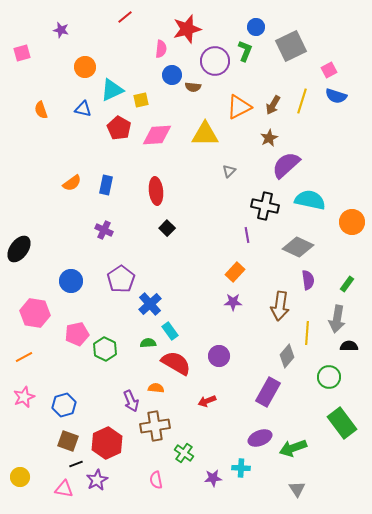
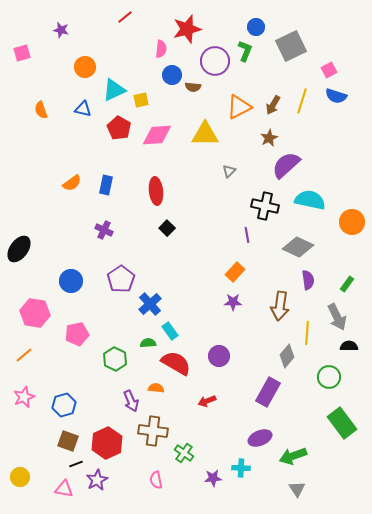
cyan triangle at (112, 90): moved 2 px right
gray arrow at (337, 319): moved 2 px up; rotated 36 degrees counterclockwise
green hexagon at (105, 349): moved 10 px right, 10 px down
orange line at (24, 357): moved 2 px up; rotated 12 degrees counterclockwise
brown cross at (155, 426): moved 2 px left, 5 px down; rotated 16 degrees clockwise
green arrow at (293, 448): moved 8 px down
